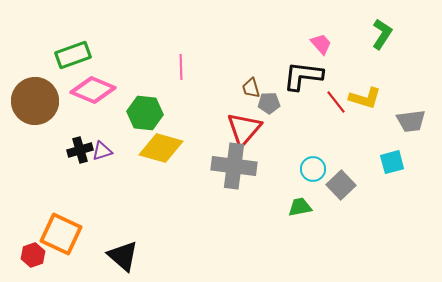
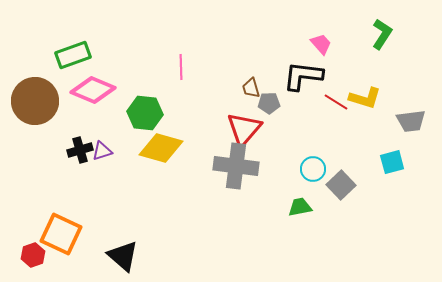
red line: rotated 20 degrees counterclockwise
gray cross: moved 2 px right
